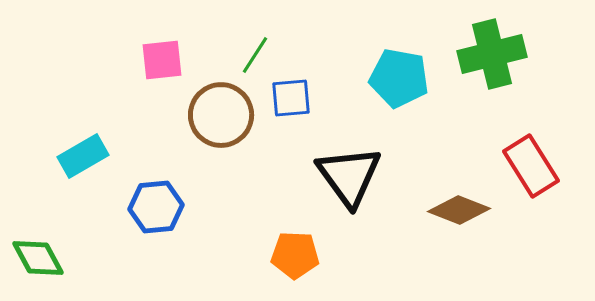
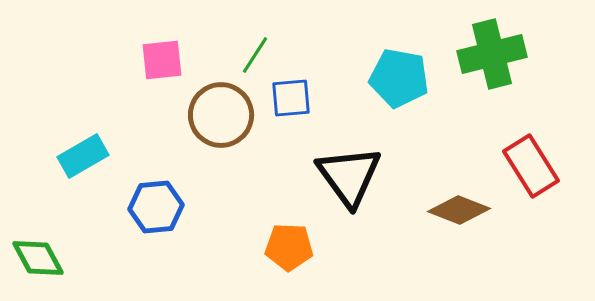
orange pentagon: moved 6 px left, 8 px up
